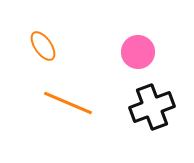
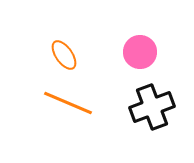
orange ellipse: moved 21 px right, 9 px down
pink circle: moved 2 px right
